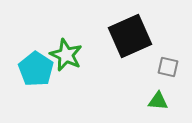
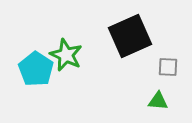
gray square: rotated 10 degrees counterclockwise
